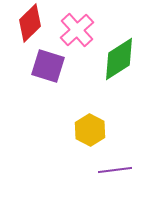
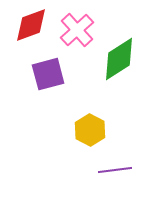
red diamond: moved 1 px right, 2 px down; rotated 24 degrees clockwise
purple square: moved 8 px down; rotated 32 degrees counterclockwise
